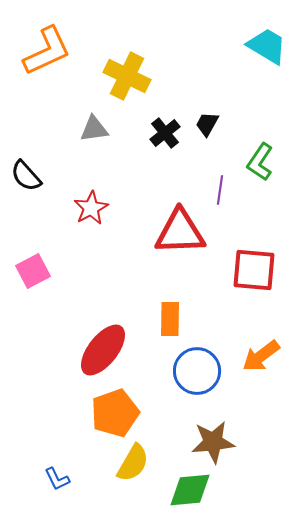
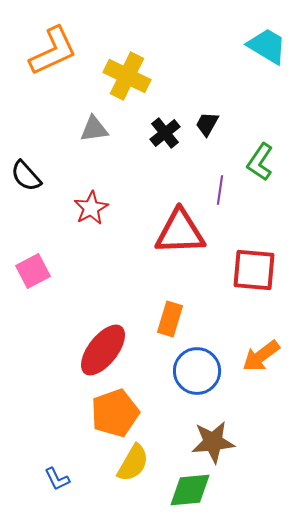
orange L-shape: moved 6 px right
orange rectangle: rotated 16 degrees clockwise
